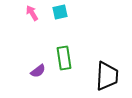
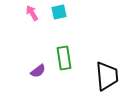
cyan square: moved 1 px left
black trapezoid: rotated 8 degrees counterclockwise
